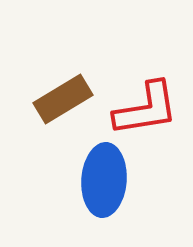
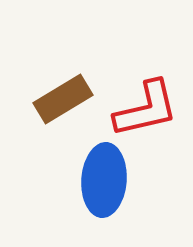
red L-shape: rotated 4 degrees counterclockwise
